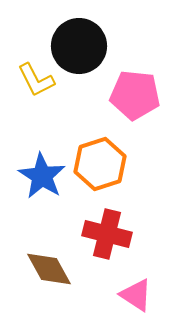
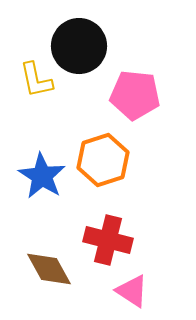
yellow L-shape: rotated 15 degrees clockwise
orange hexagon: moved 3 px right, 4 px up
red cross: moved 1 px right, 6 px down
pink triangle: moved 4 px left, 4 px up
